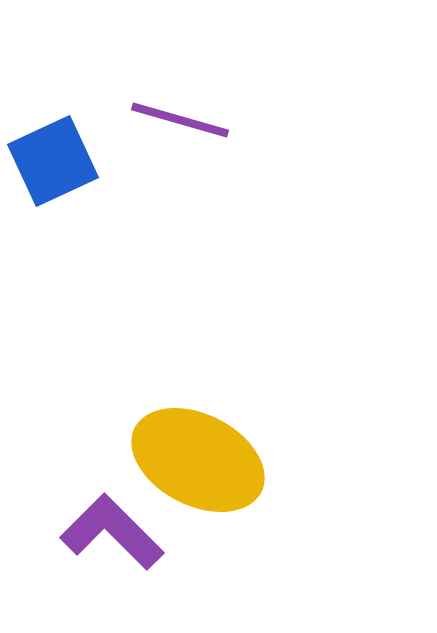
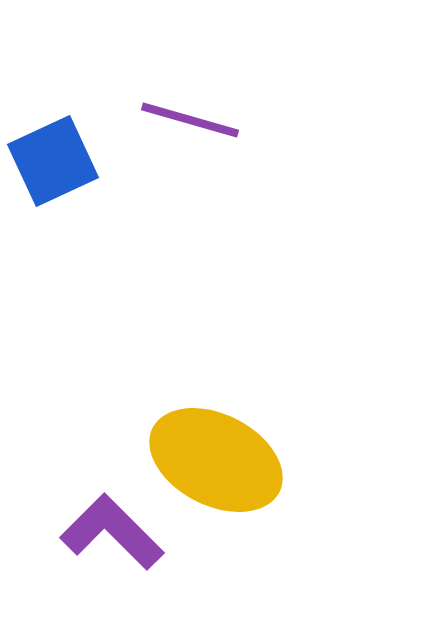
purple line: moved 10 px right
yellow ellipse: moved 18 px right
